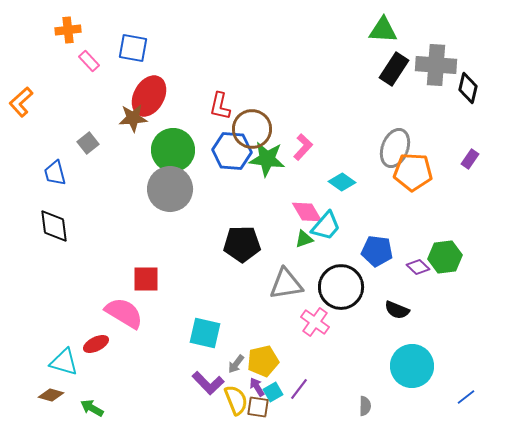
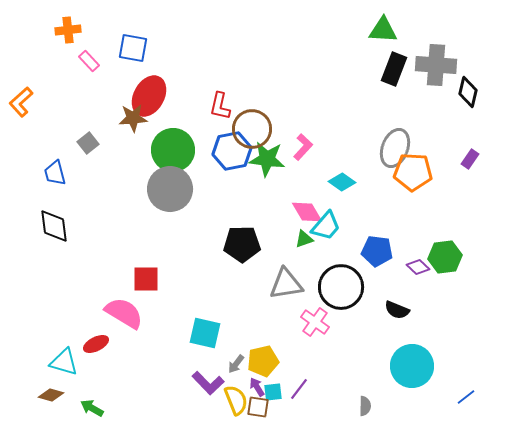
black rectangle at (394, 69): rotated 12 degrees counterclockwise
black diamond at (468, 88): moved 4 px down
blue hexagon at (232, 151): rotated 15 degrees counterclockwise
cyan square at (273, 392): rotated 24 degrees clockwise
